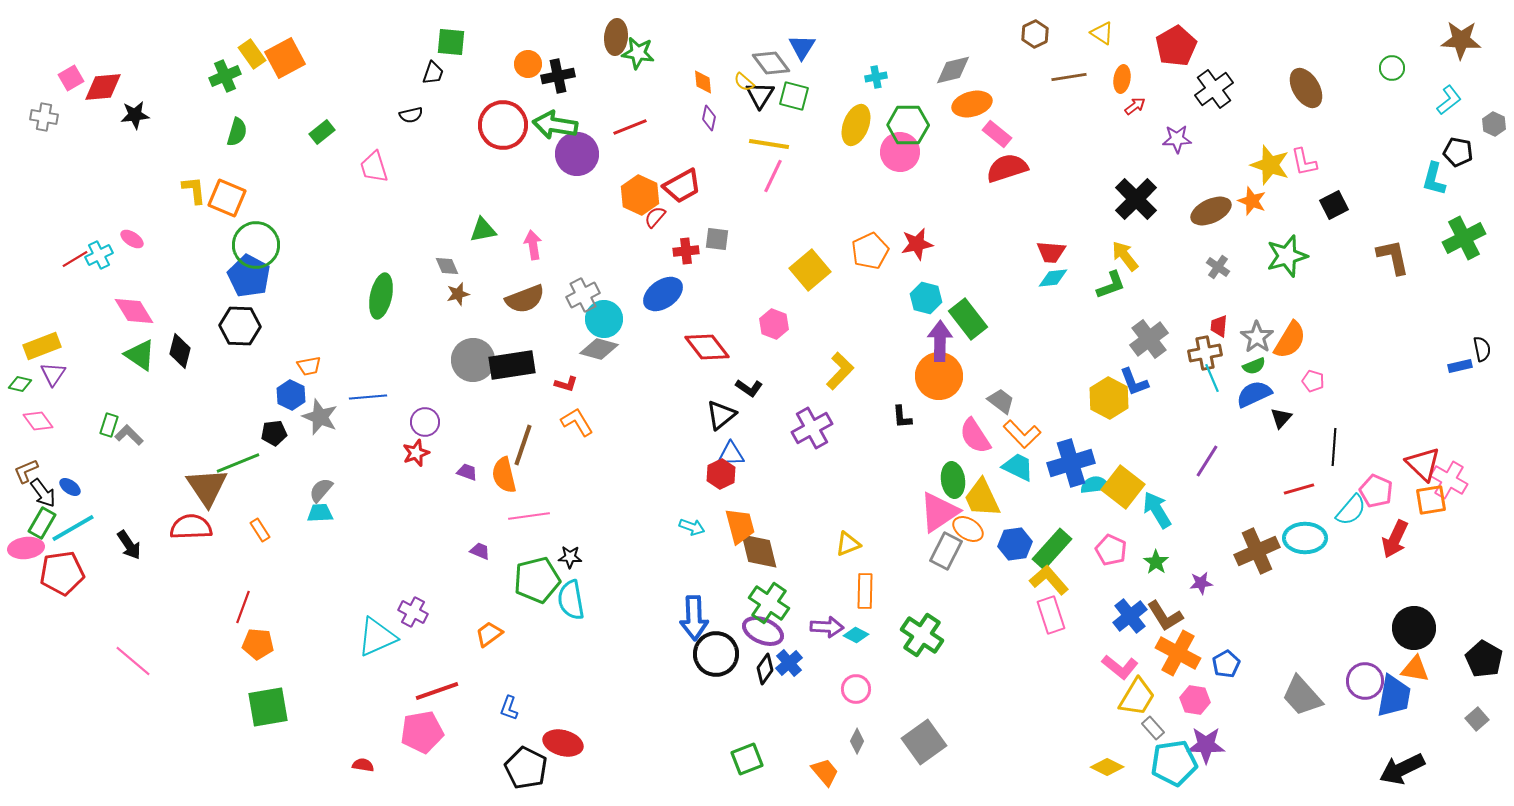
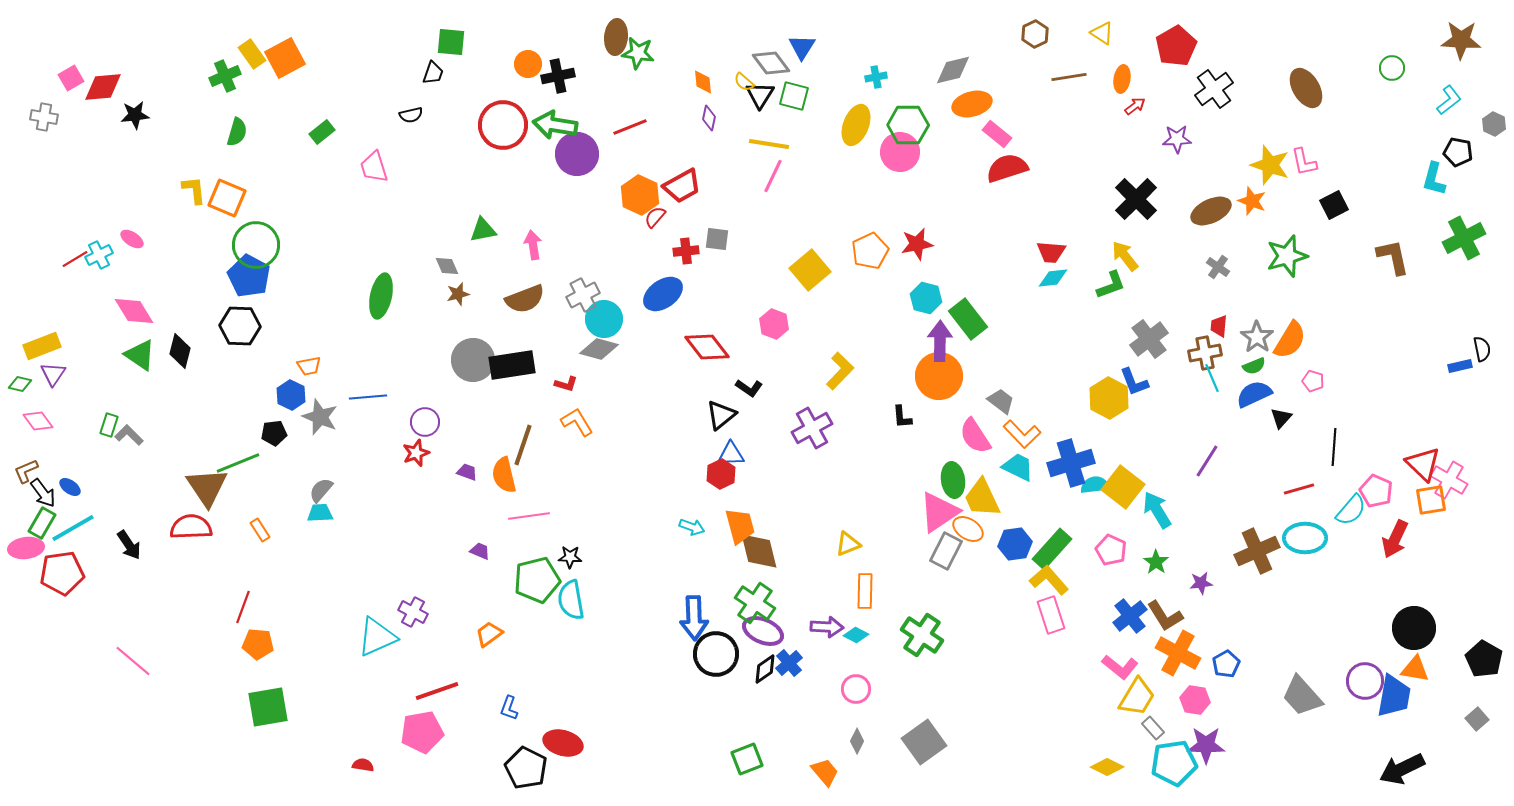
green cross at (769, 603): moved 14 px left
black diamond at (765, 669): rotated 20 degrees clockwise
